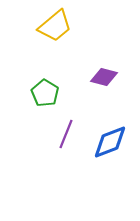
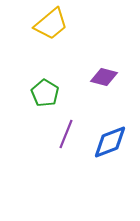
yellow trapezoid: moved 4 px left, 2 px up
